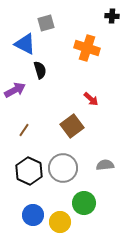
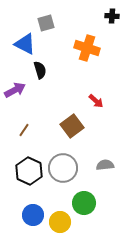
red arrow: moved 5 px right, 2 px down
